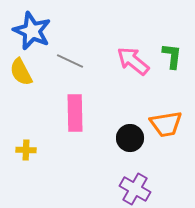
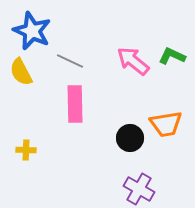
green L-shape: rotated 72 degrees counterclockwise
pink rectangle: moved 9 px up
purple cross: moved 4 px right
